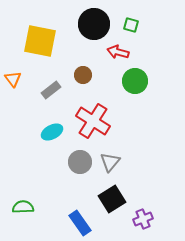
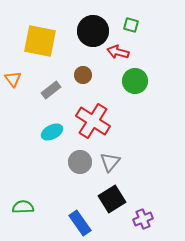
black circle: moved 1 px left, 7 px down
